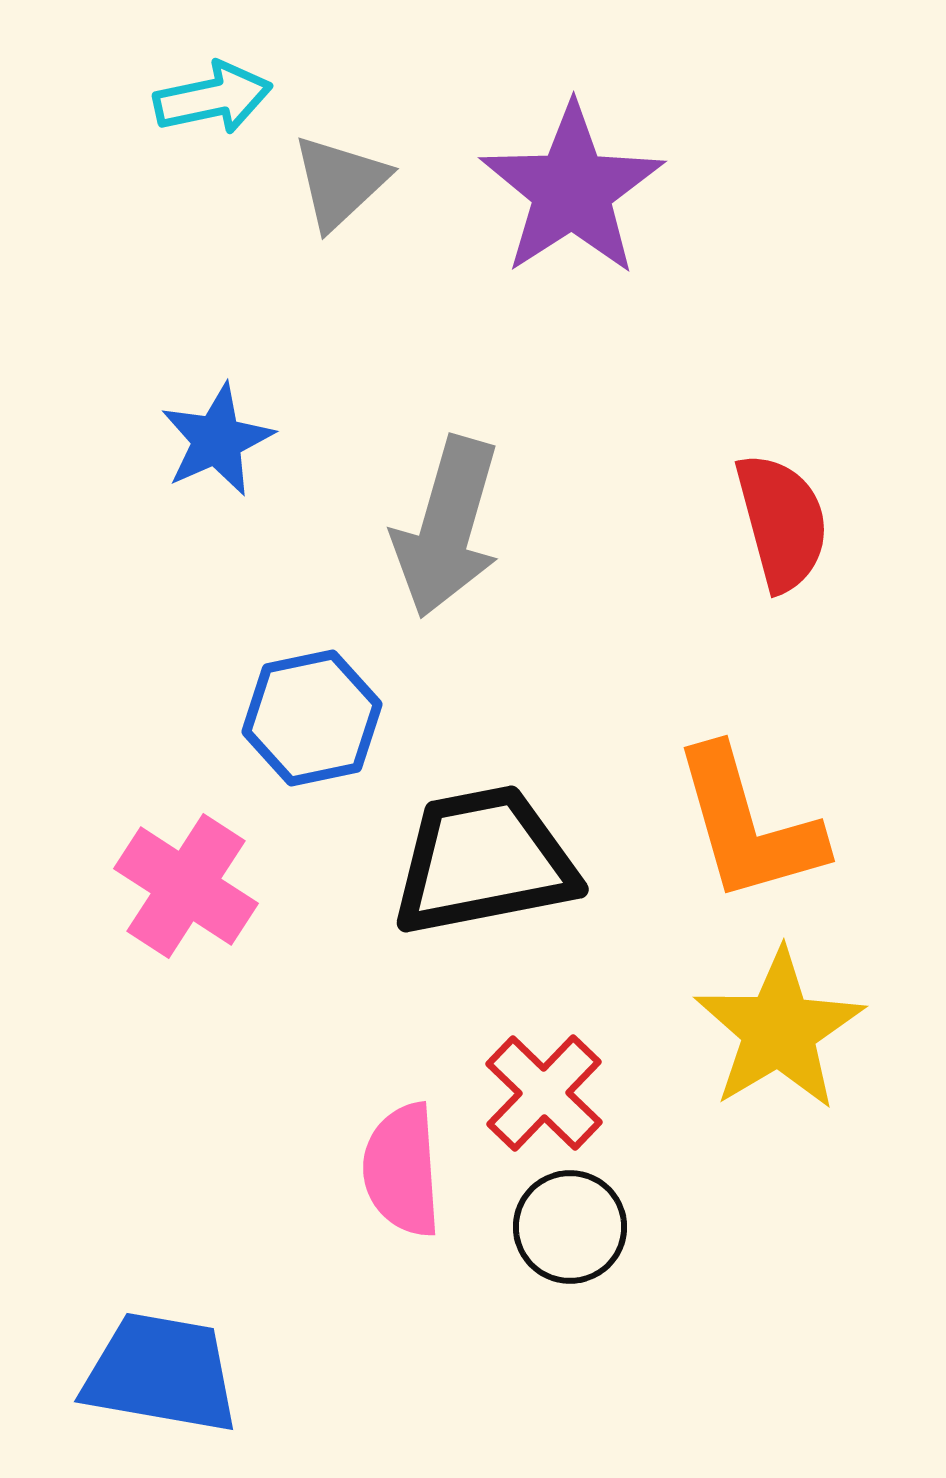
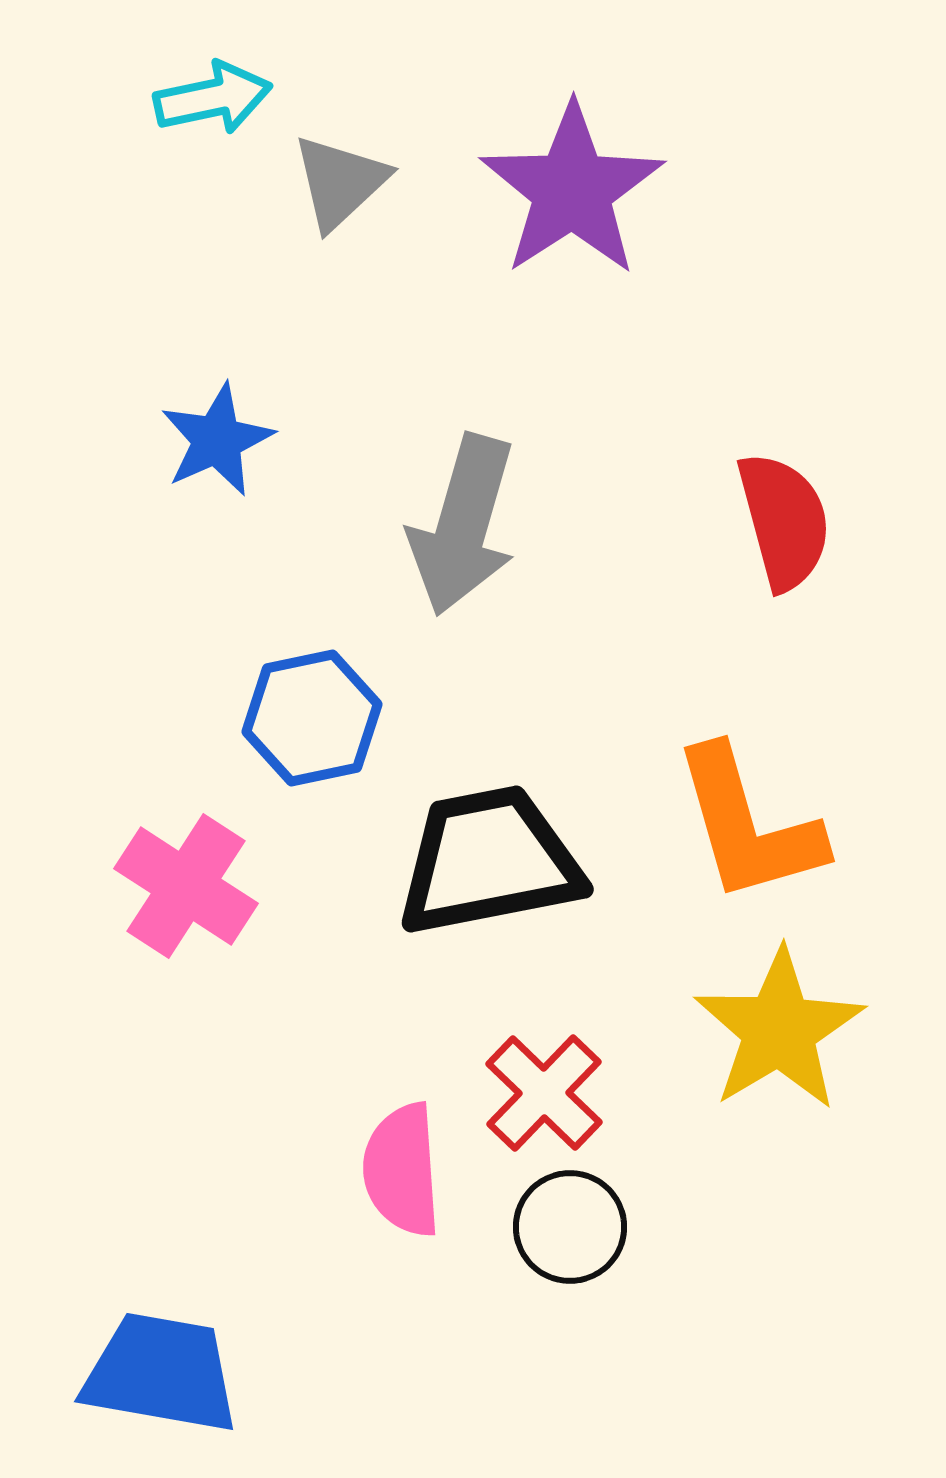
red semicircle: moved 2 px right, 1 px up
gray arrow: moved 16 px right, 2 px up
black trapezoid: moved 5 px right
